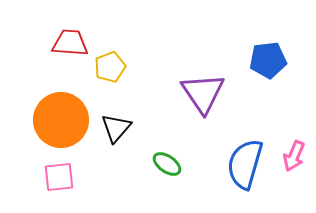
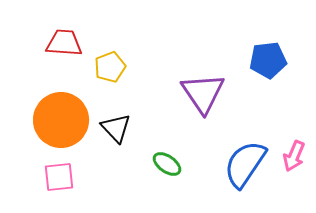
red trapezoid: moved 6 px left
black triangle: rotated 24 degrees counterclockwise
blue semicircle: rotated 18 degrees clockwise
